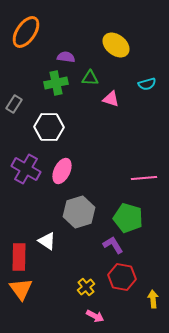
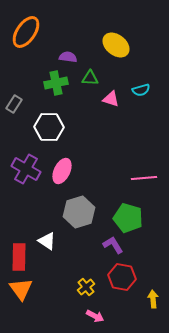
purple semicircle: moved 2 px right
cyan semicircle: moved 6 px left, 6 px down
